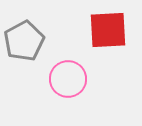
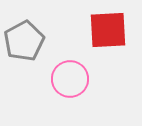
pink circle: moved 2 px right
